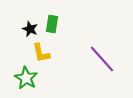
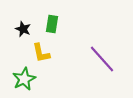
black star: moved 7 px left
green star: moved 2 px left, 1 px down; rotated 15 degrees clockwise
